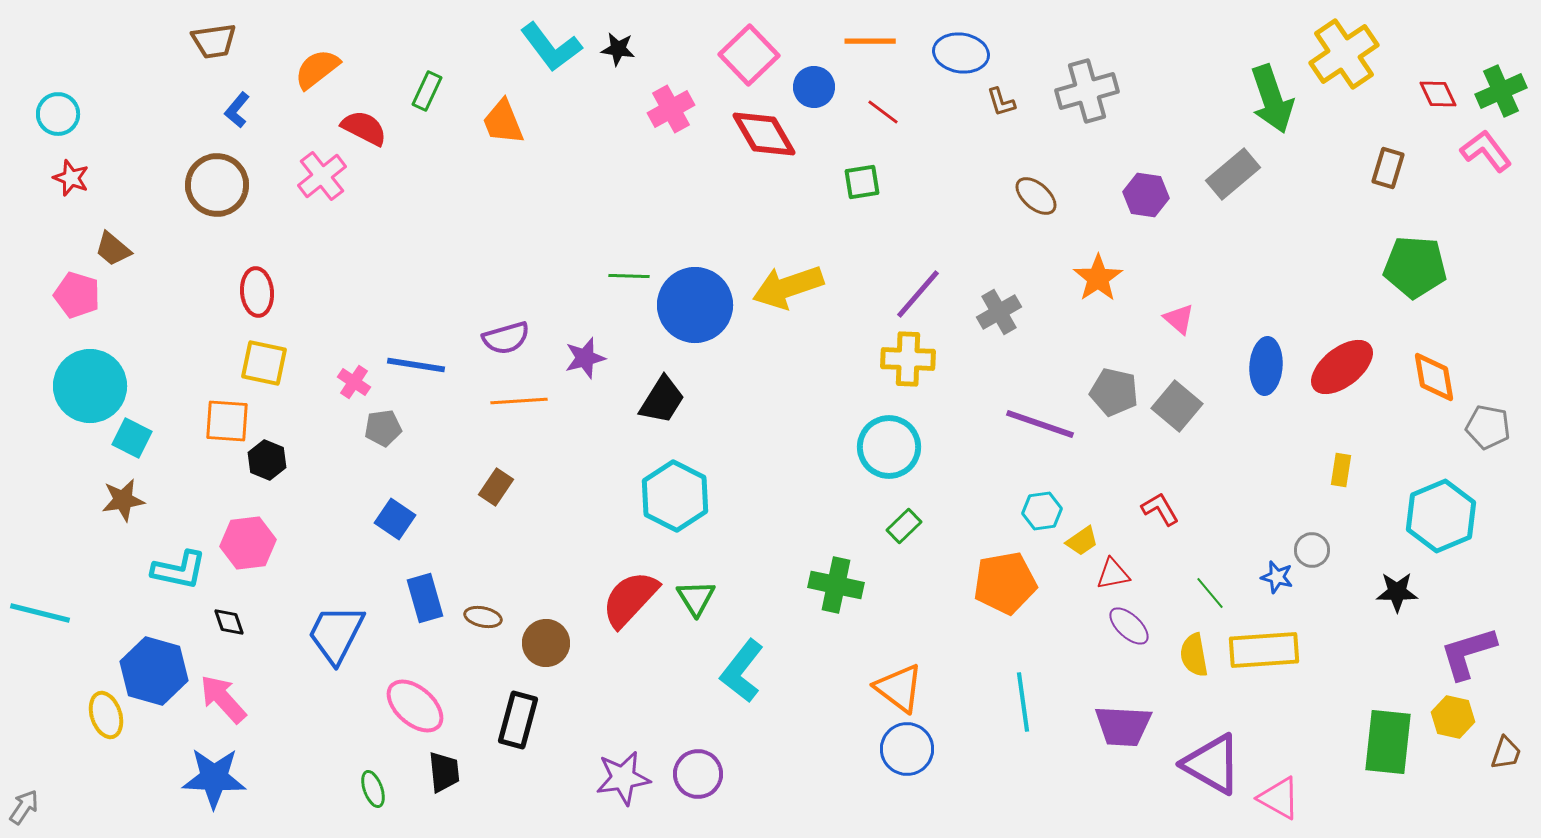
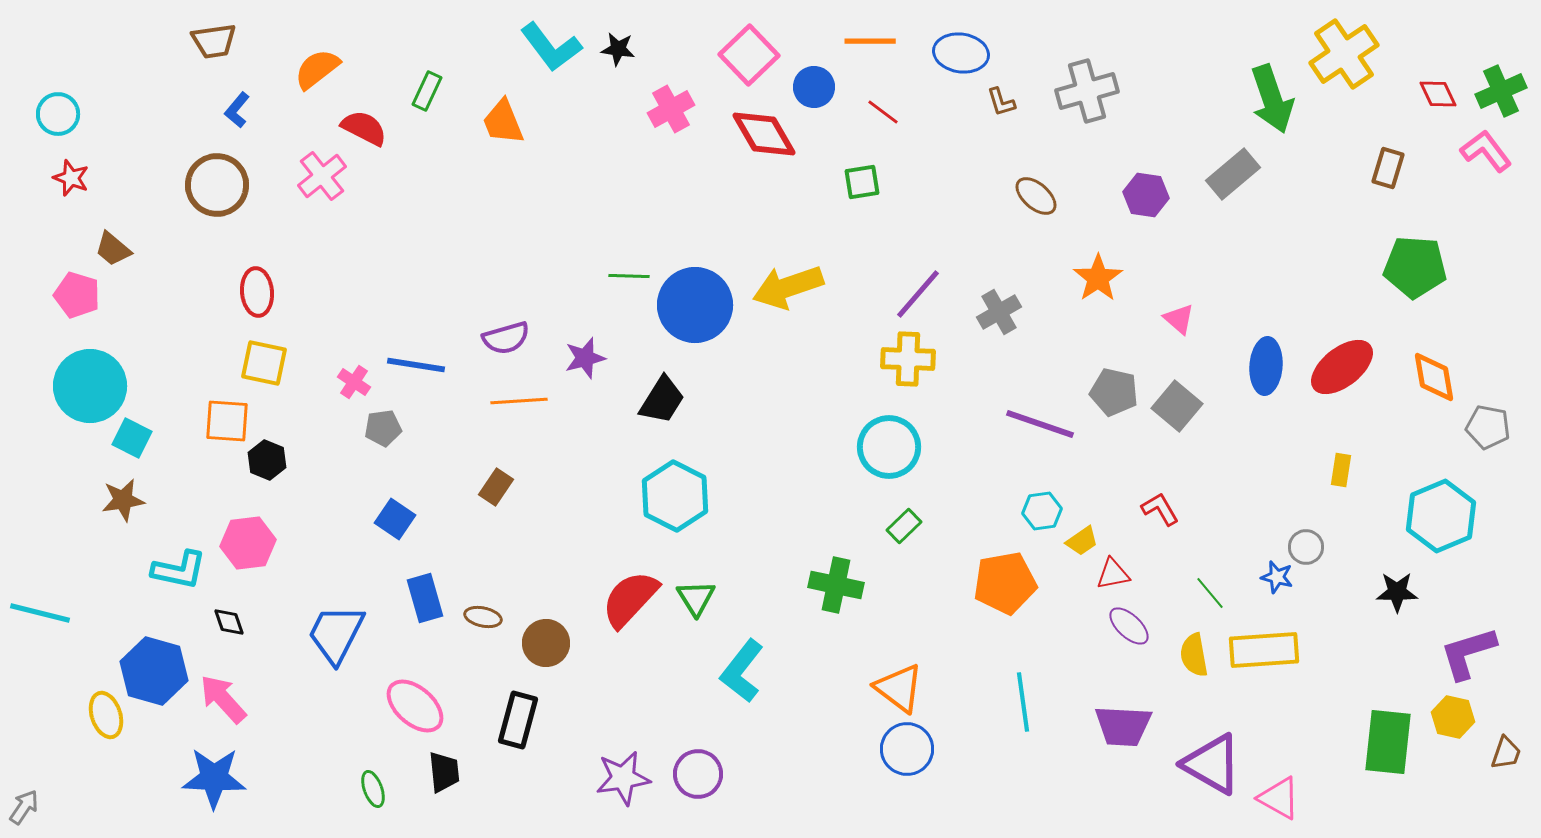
gray circle at (1312, 550): moved 6 px left, 3 px up
